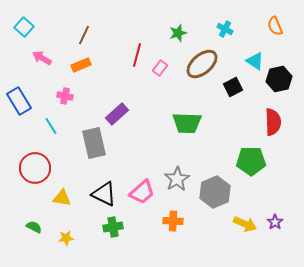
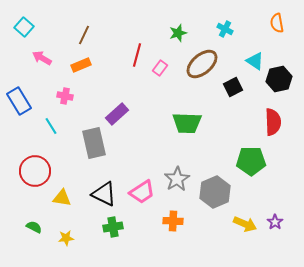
orange semicircle: moved 2 px right, 3 px up; rotated 12 degrees clockwise
red circle: moved 3 px down
pink trapezoid: rotated 8 degrees clockwise
